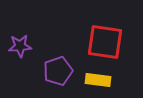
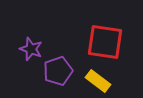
purple star: moved 11 px right, 3 px down; rotated 25 degrees clockwise
yellow rectangle: moved 1 px down; rotated 30 degrees clockwise
